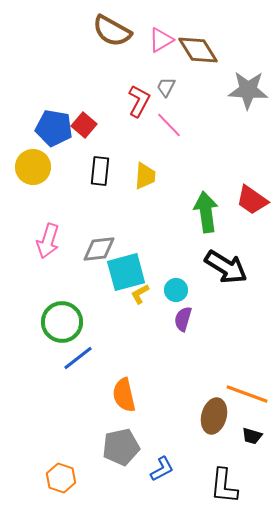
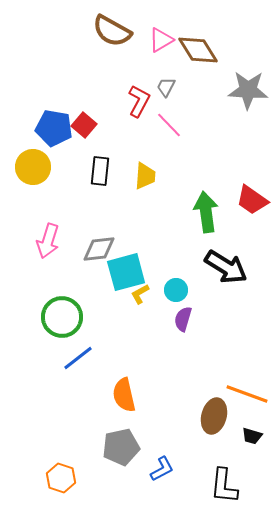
green circle: moved 5 px up
